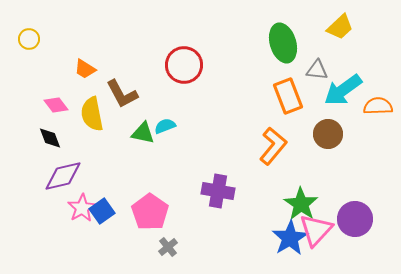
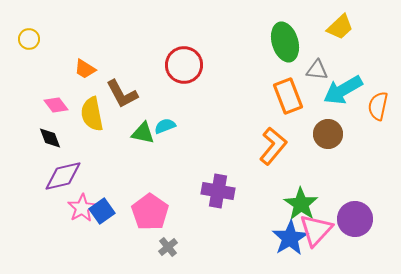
green ellipse: moved 2 px right, 1 px up
cyan arrow: rotated 6 degrees clockwise
orange semicircle: rotated 76 degrees counterclockwise
